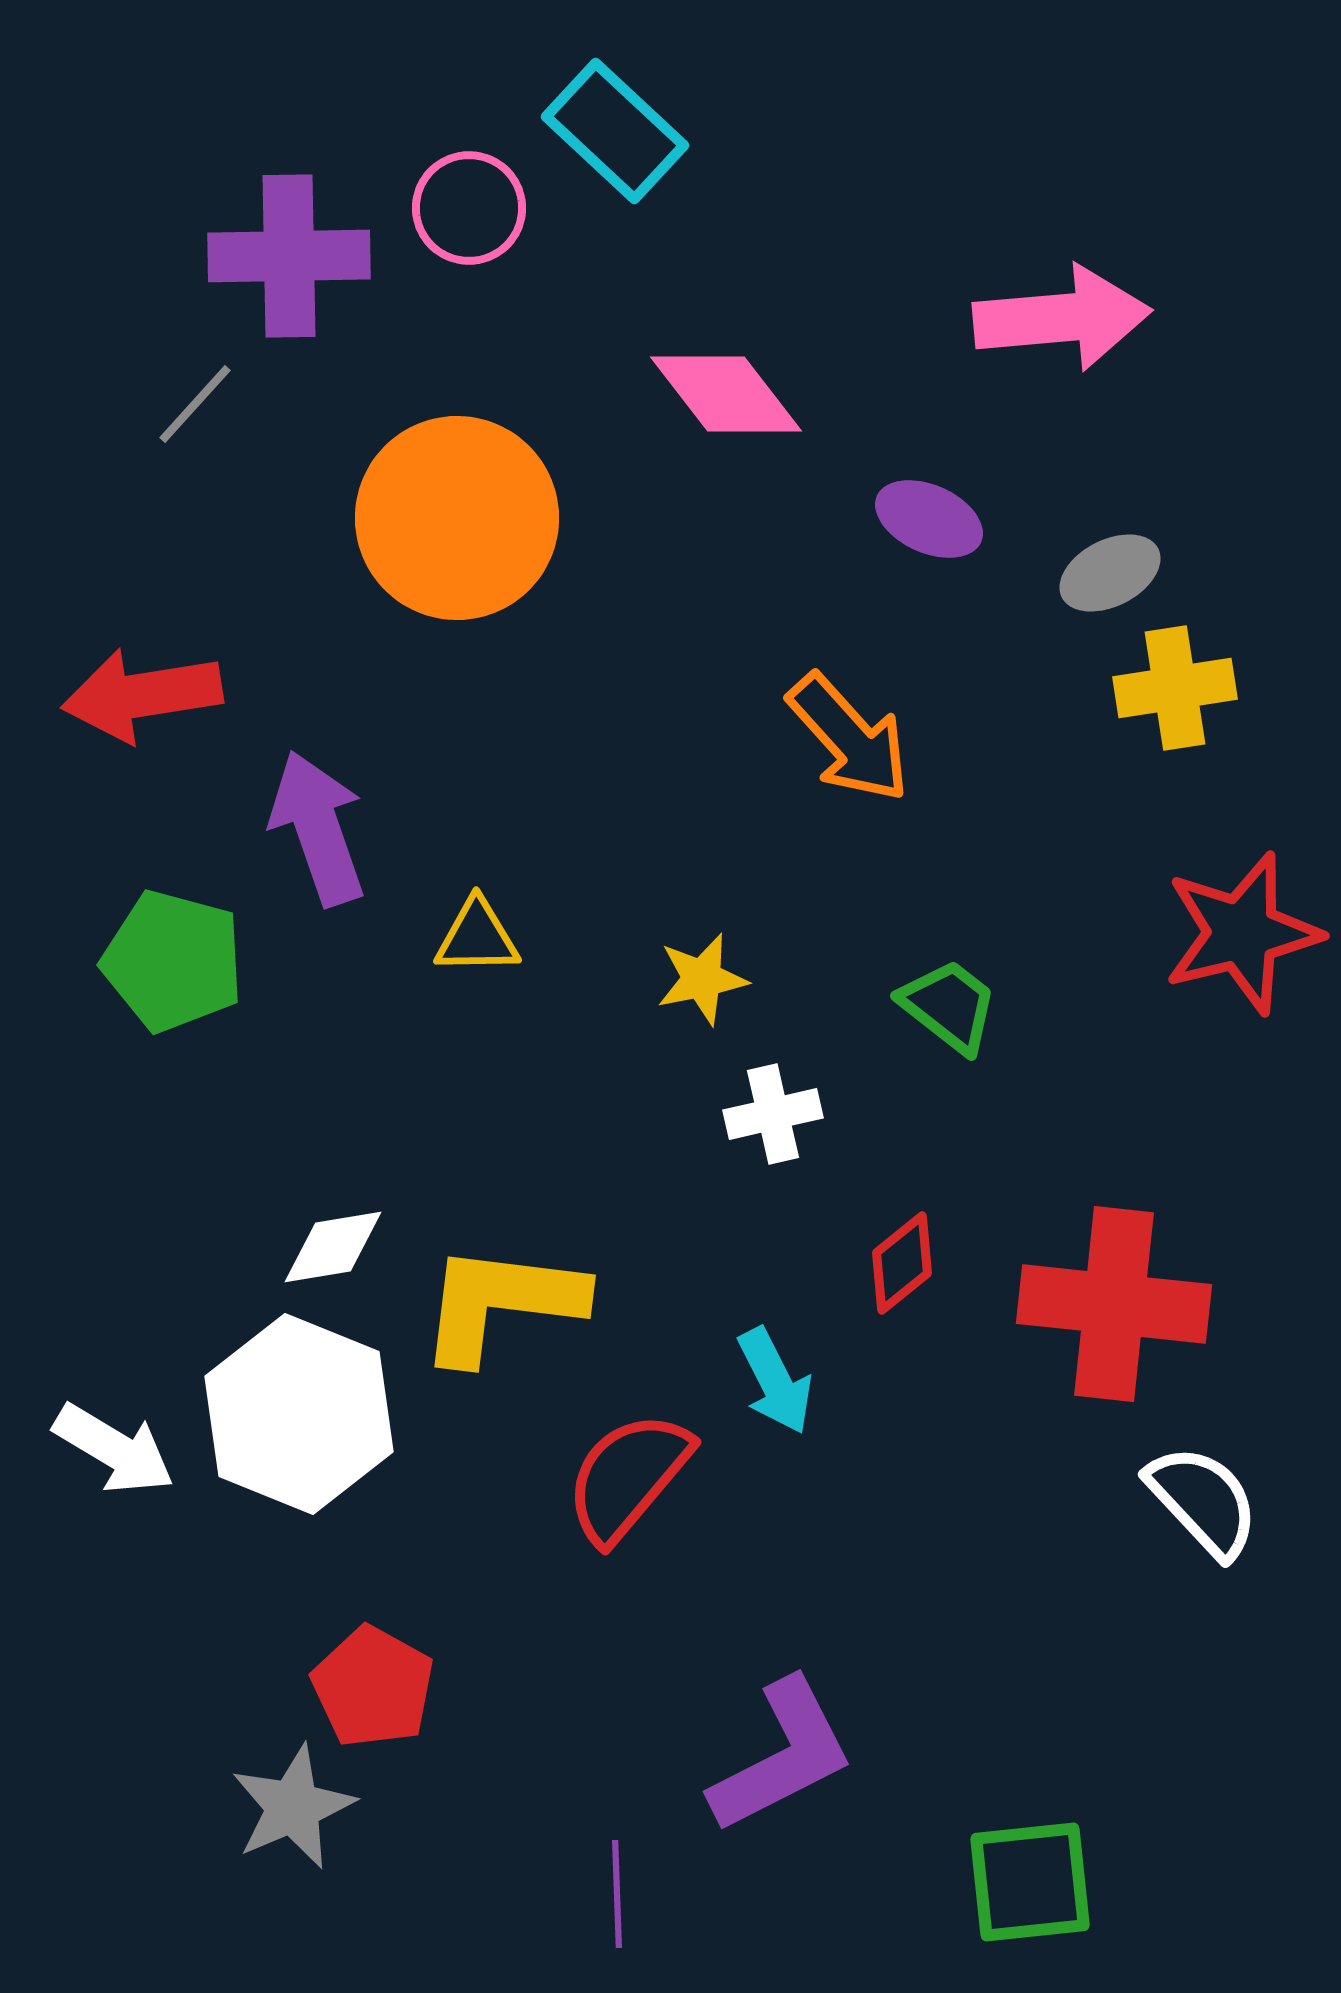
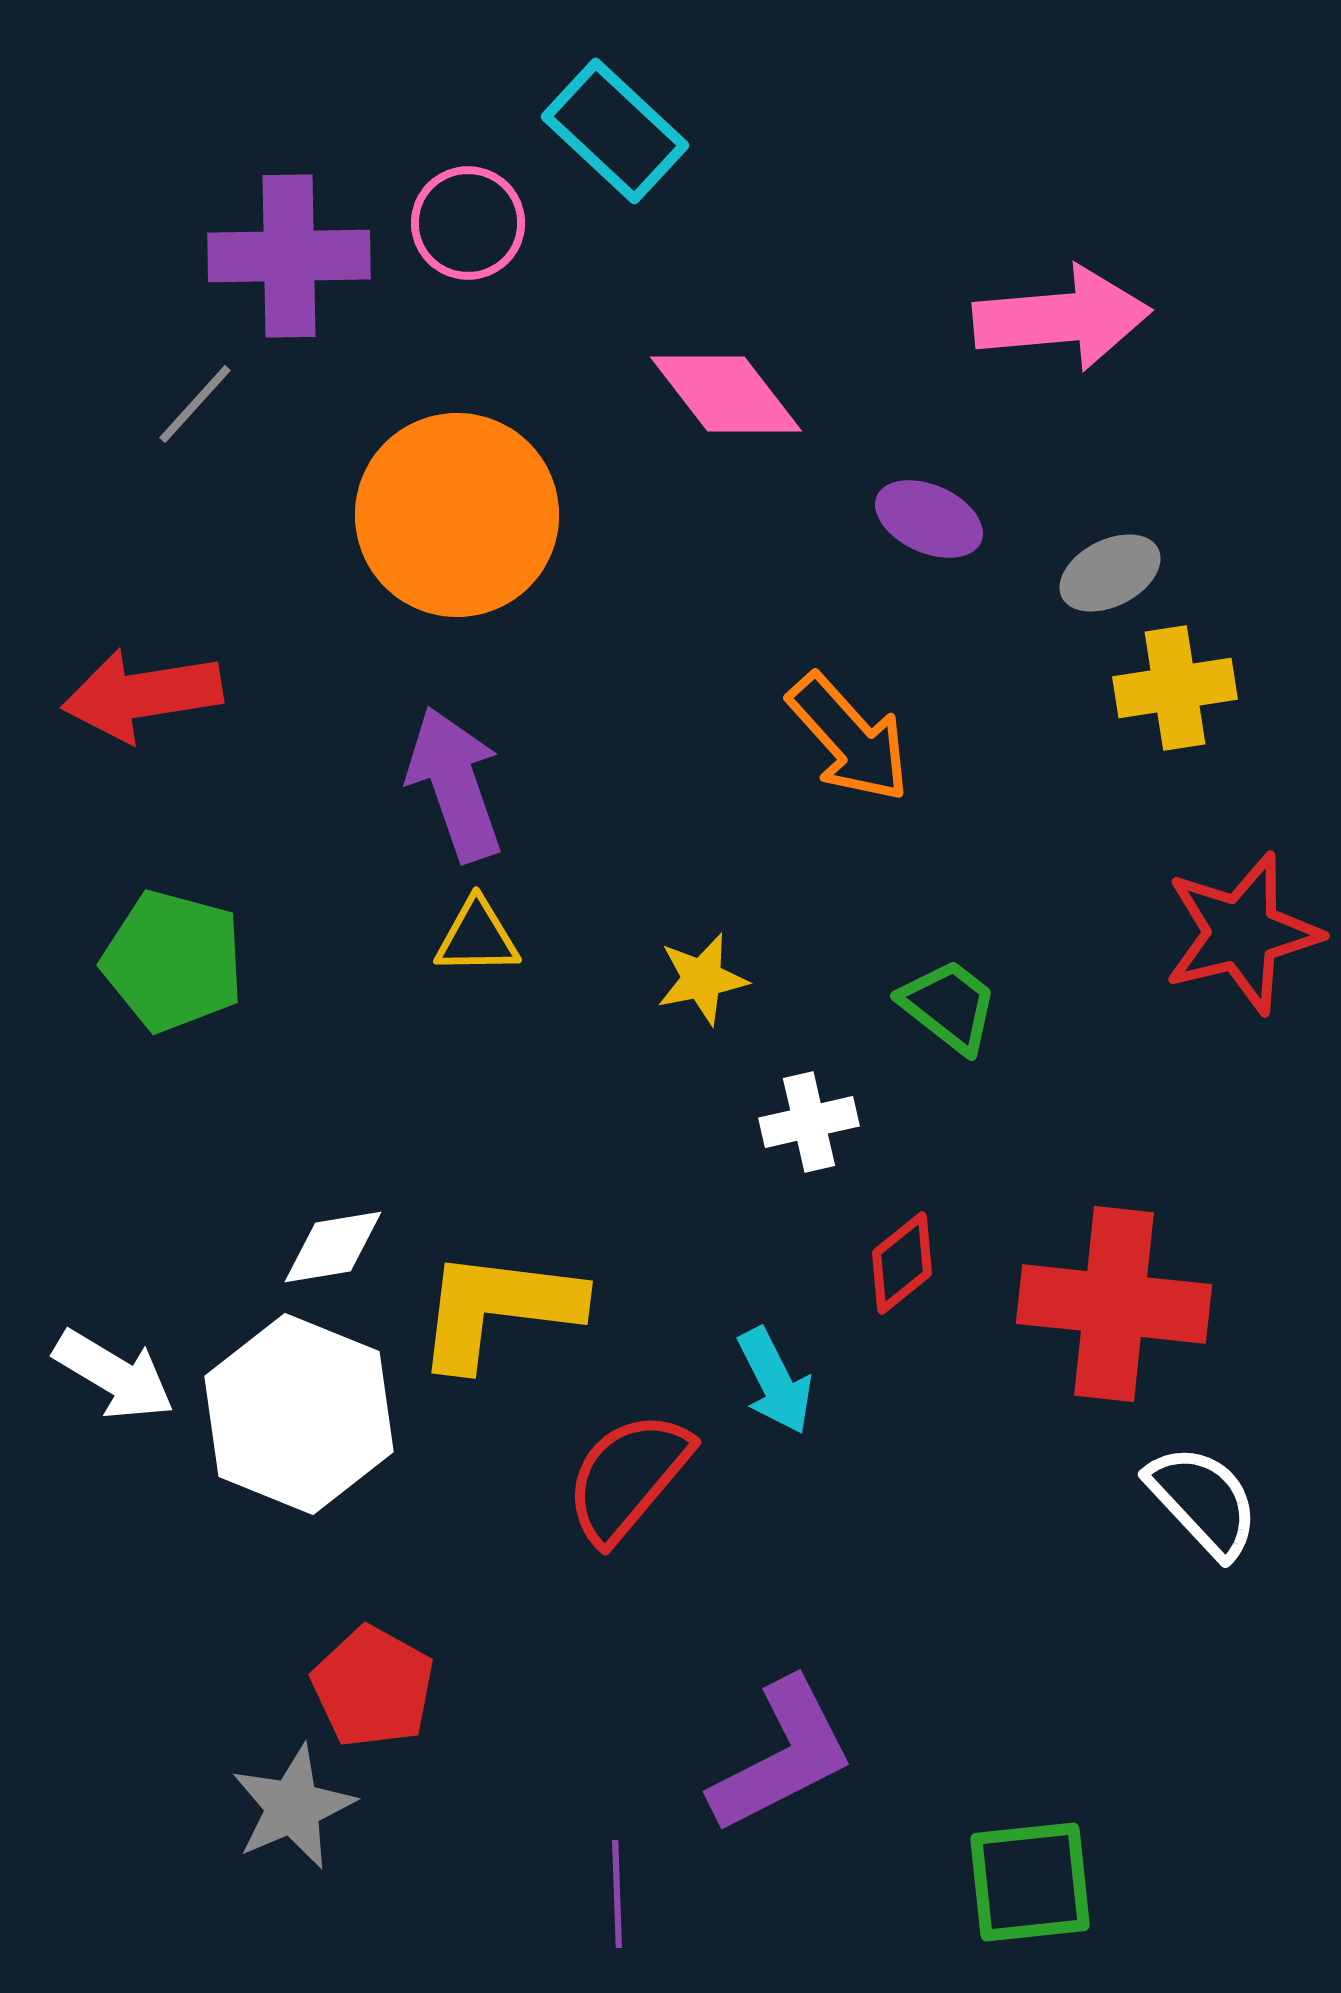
pink circle: moved 1 px left, 15 px down
orange circle: moved 3 px up
purple arrow: moved 137 px right, 44 px up
white cross: moved 36 px right, 8 px down
yellow L-shape: moved 3 px left, 6 px down
white arrow: moved 74 px up
